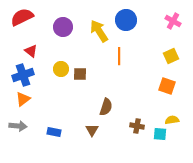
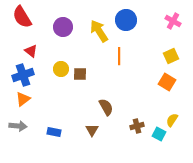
red semicircle: rotated 95 degrees counterclockwise
orange square: moved 4 px up; rotated 12 degrees clockwise
brown semicircle: rotated 48 degrees counterclockwise
yellow semicircle: rotated 48 degrees counterclockwise
brown cross: rotated 24 degrees counterclockwise
cyan square: moved 1 px left; rotated 24 degrees clockwise
